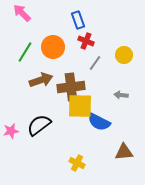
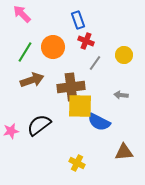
pink arrow: moved 1 px down
brown arrow: moved 9 px left
